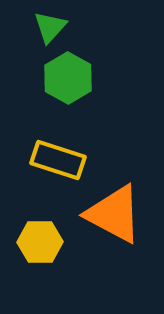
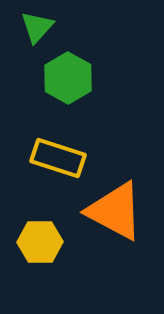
green triangle: moved 13 px left
yellow rectangle: moved 2 px up
orange triangle: moved 1 px right, 3 px up
